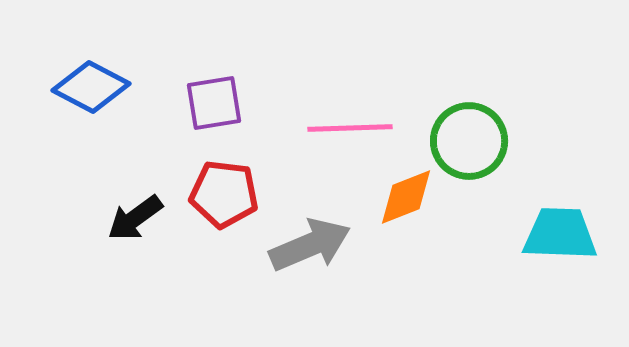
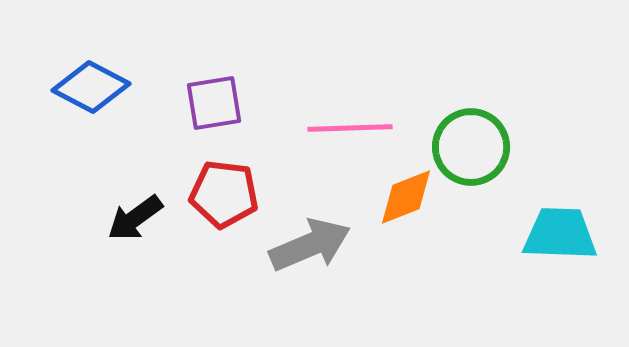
green circle: moved 2 px right, 6 px down
